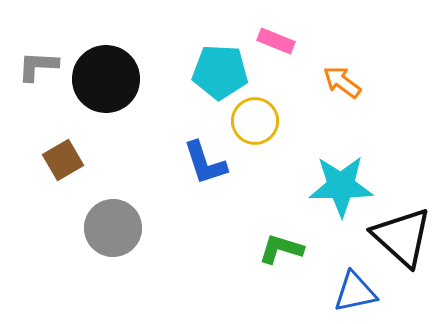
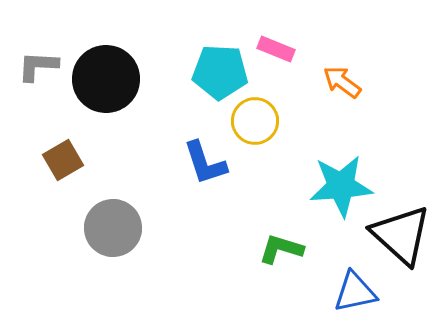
pink rectangle: moved 8 px down
cyan star: rotated 4 degrees counterclockwise
black triangle: moved 1 px left, 2 px up
